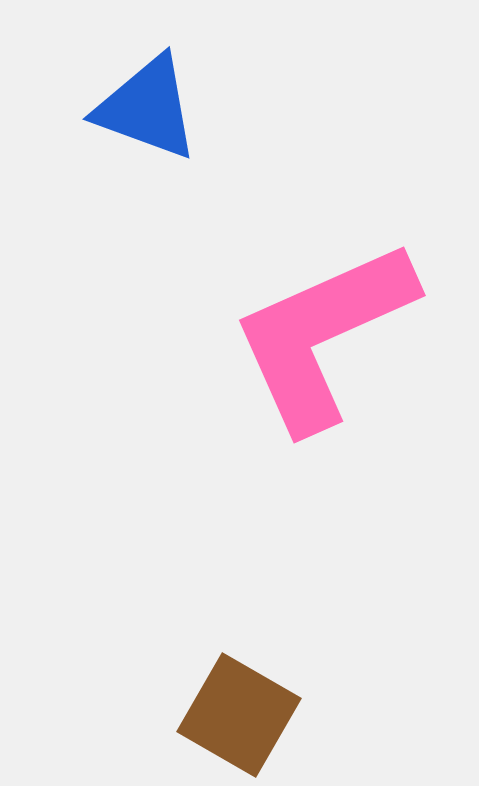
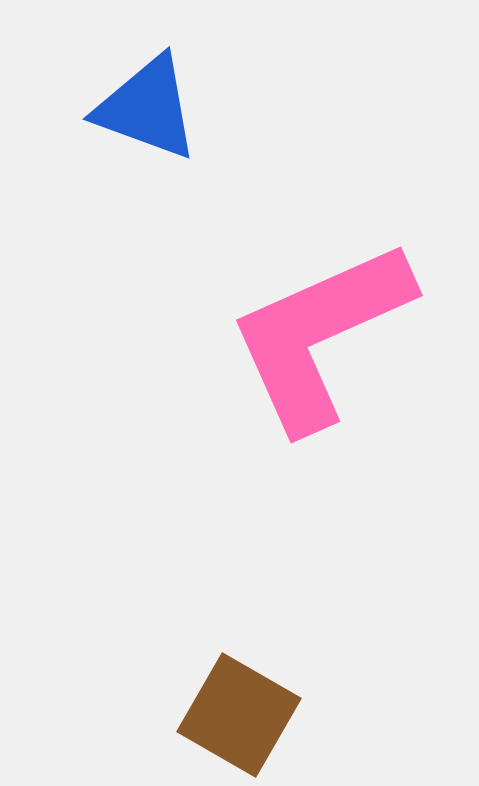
pink L-shape: moved 3 px left
